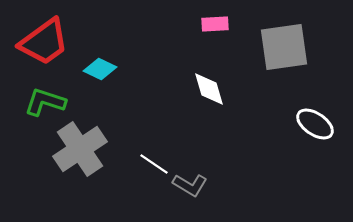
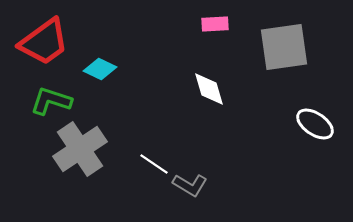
green L-shape: moved 6 px right, 1 px up
